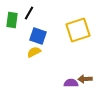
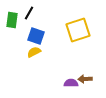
blue square: moved 2 px left
